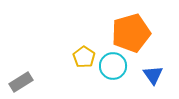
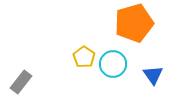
orange pentagon: moved 3 px right, 10 px up
cyan circle: moved 2 px up
gray rectangle: rotated 20 degrees counterclockwise
